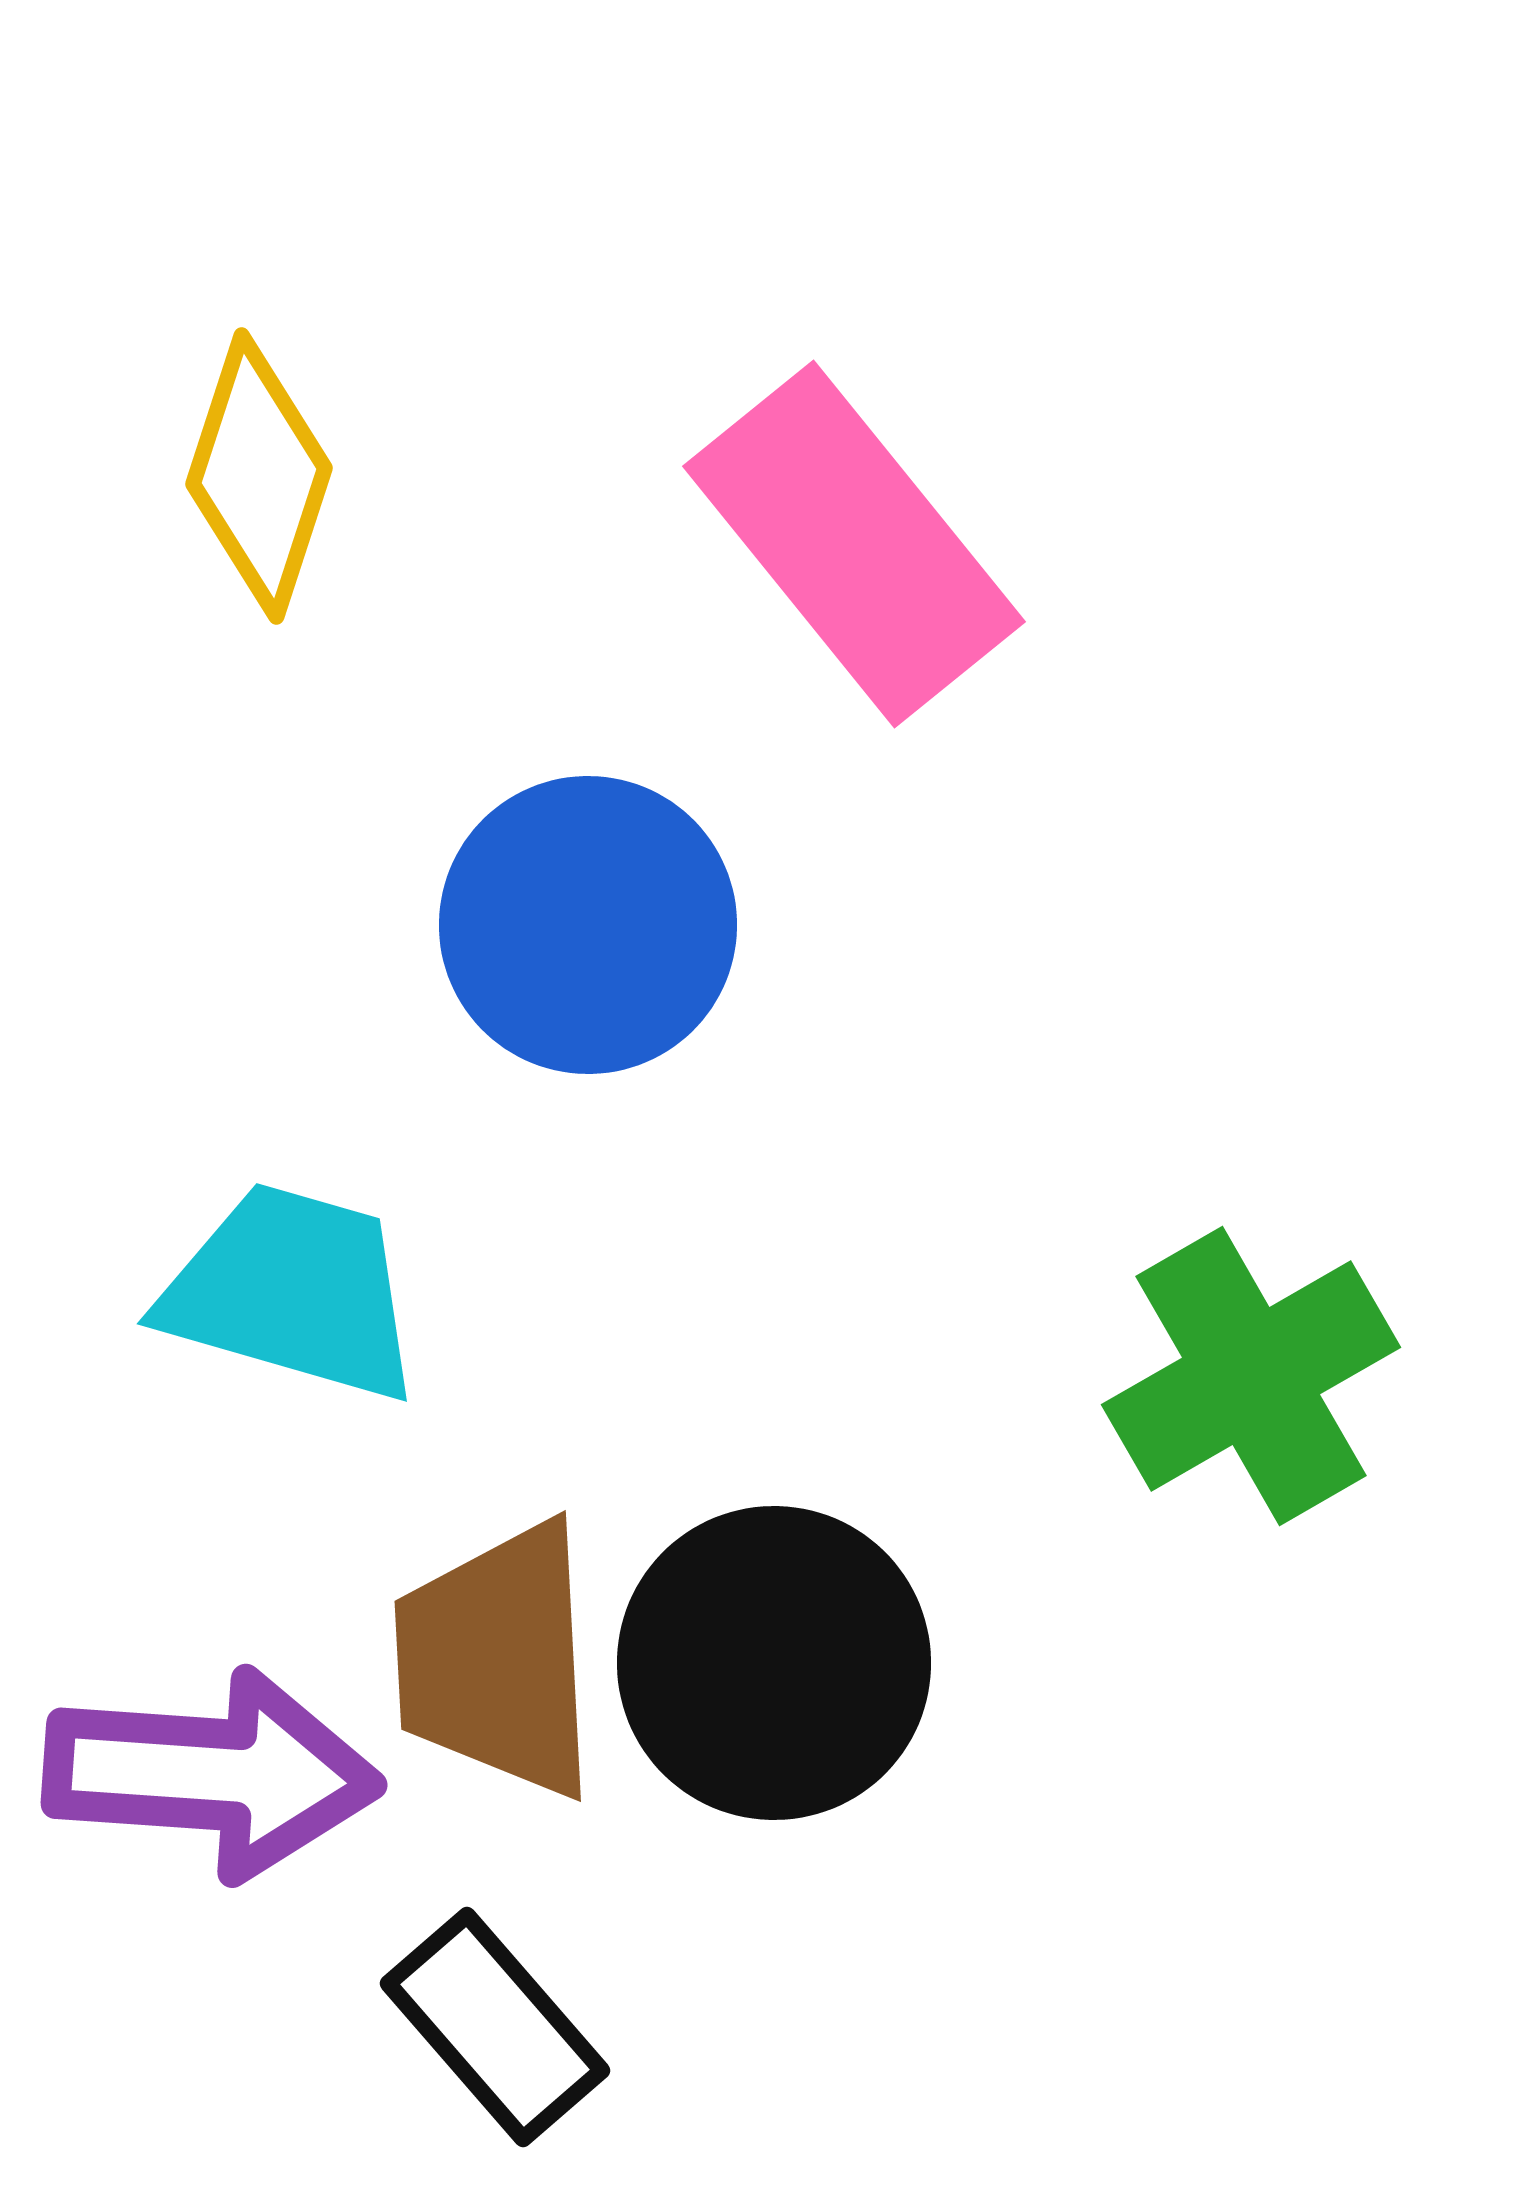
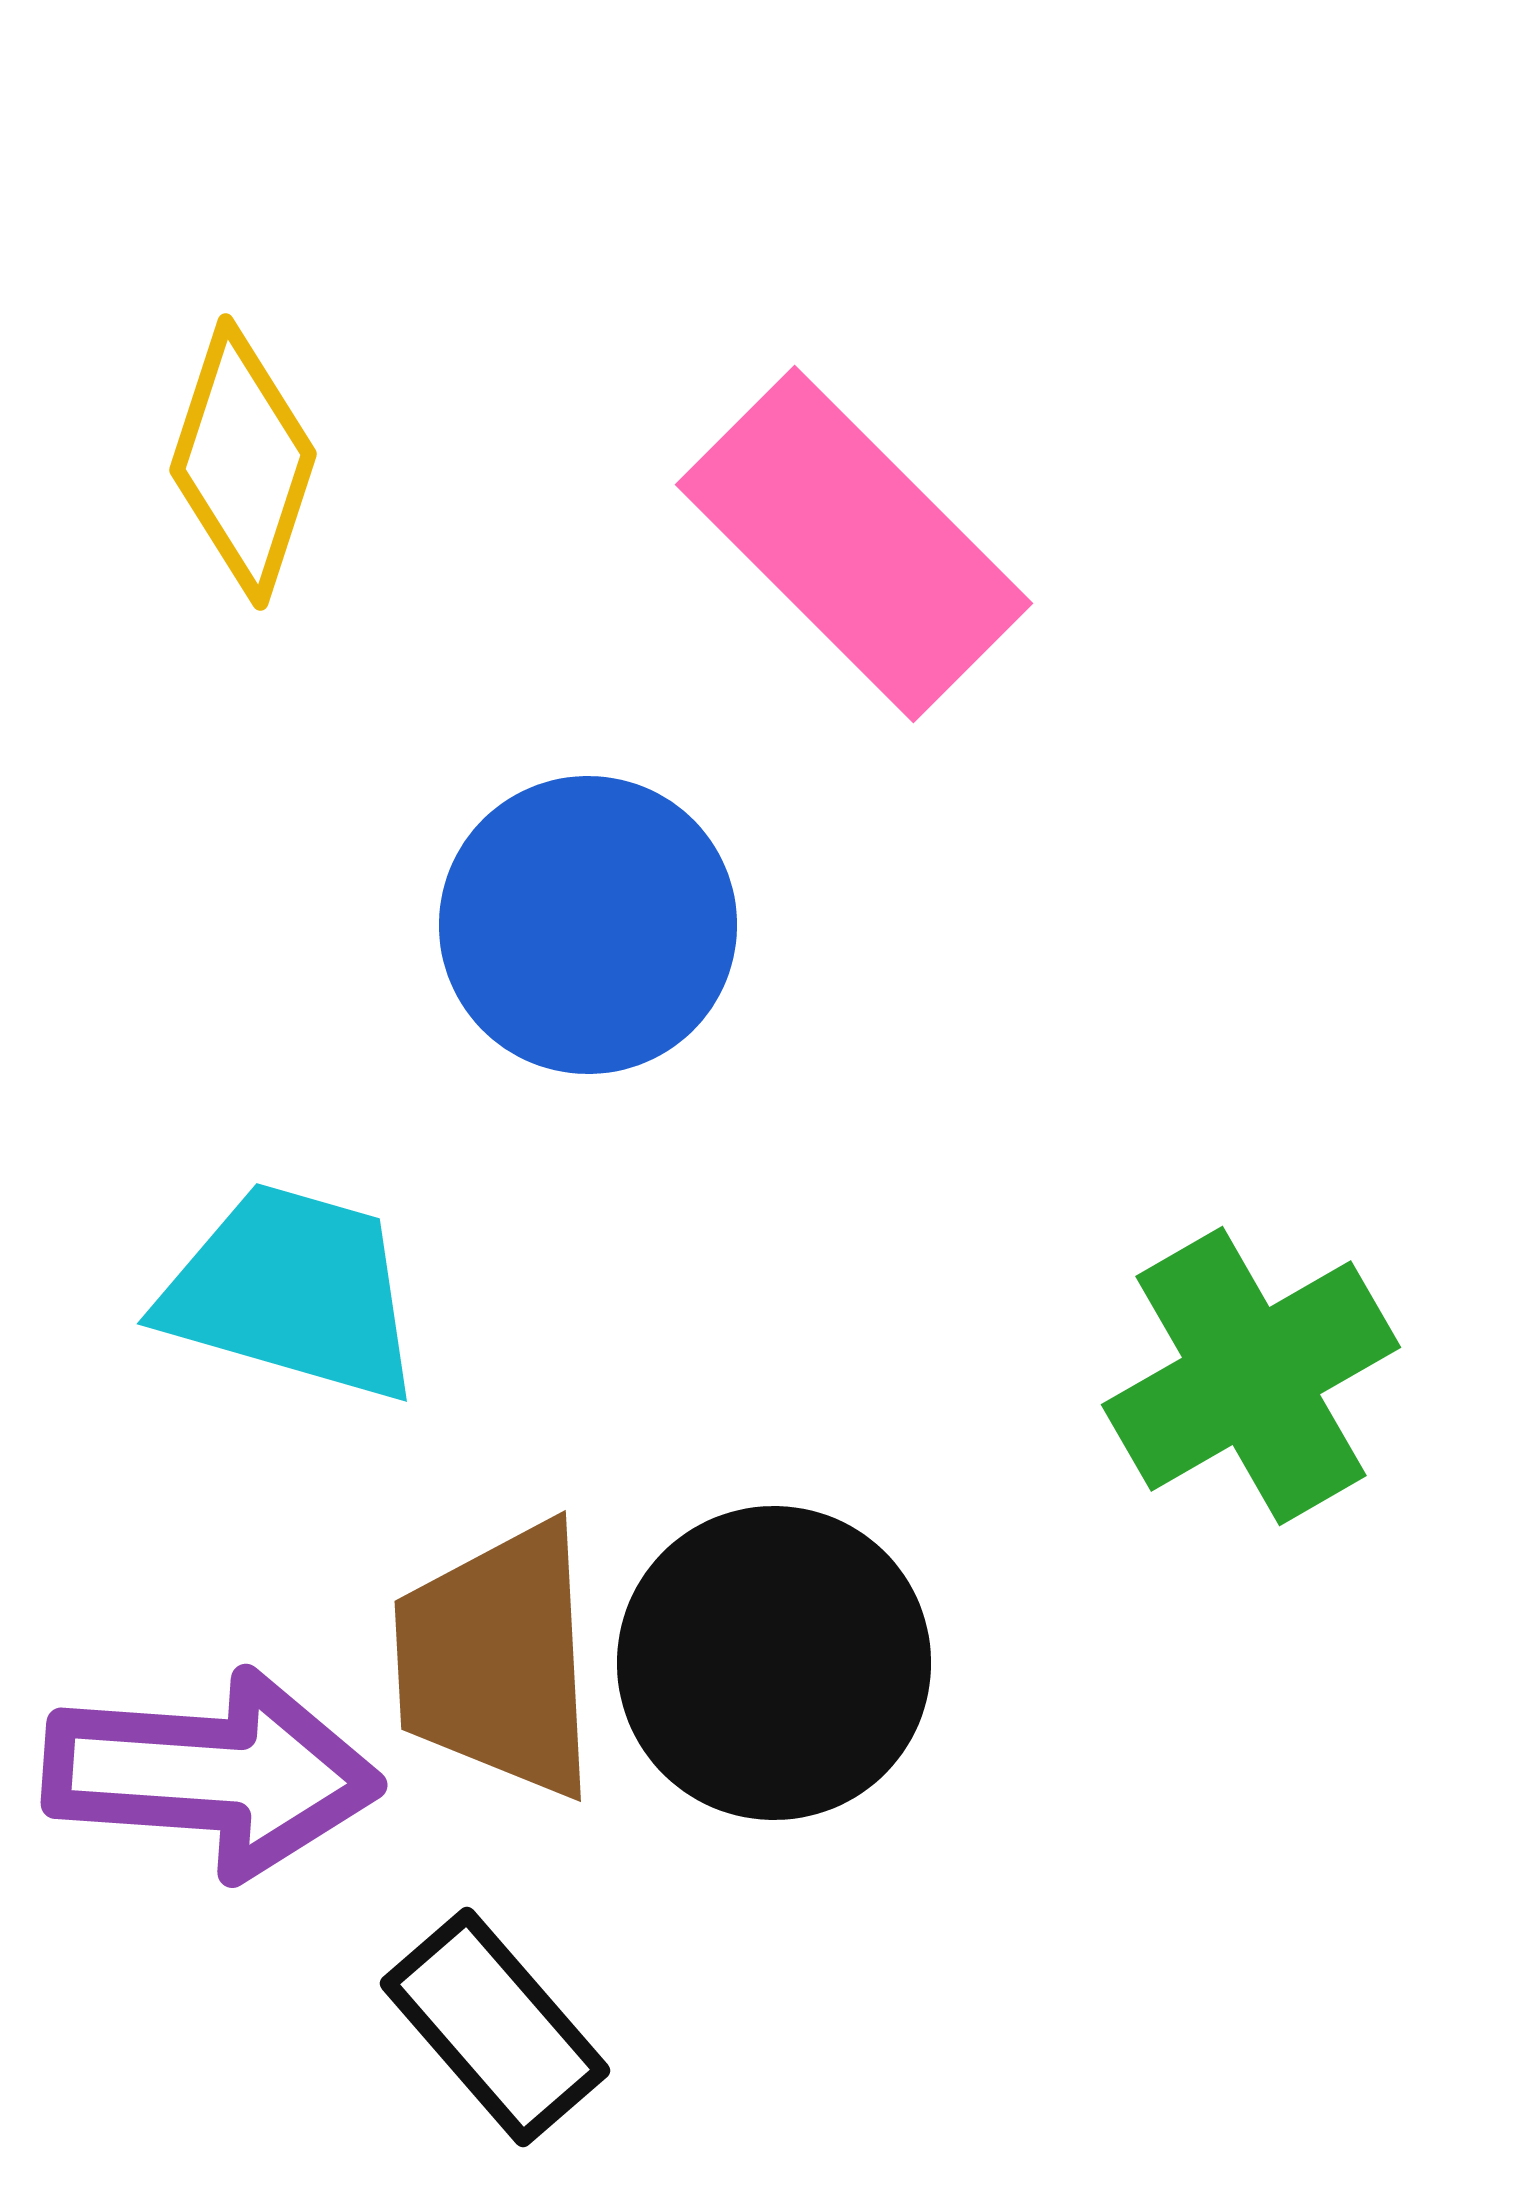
yellow diamond: moved 16 px left, 14 px up
pink rectangle: rotated 6 degrees counterclockwise
